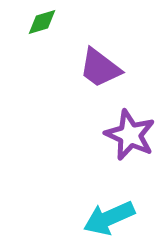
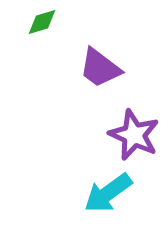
purple star: moved 4 px right
cyan arrow: moved 1 px left, 25 px up; rotated 12 degrees counterclockwise
